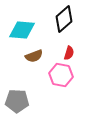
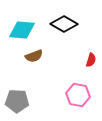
black diamond: moved 5 px down; rotated 72 degrees clockwise
red semicircle: moved 22 px right, 7 px down
pink hexagon: moved 17 px right, 20 px down
